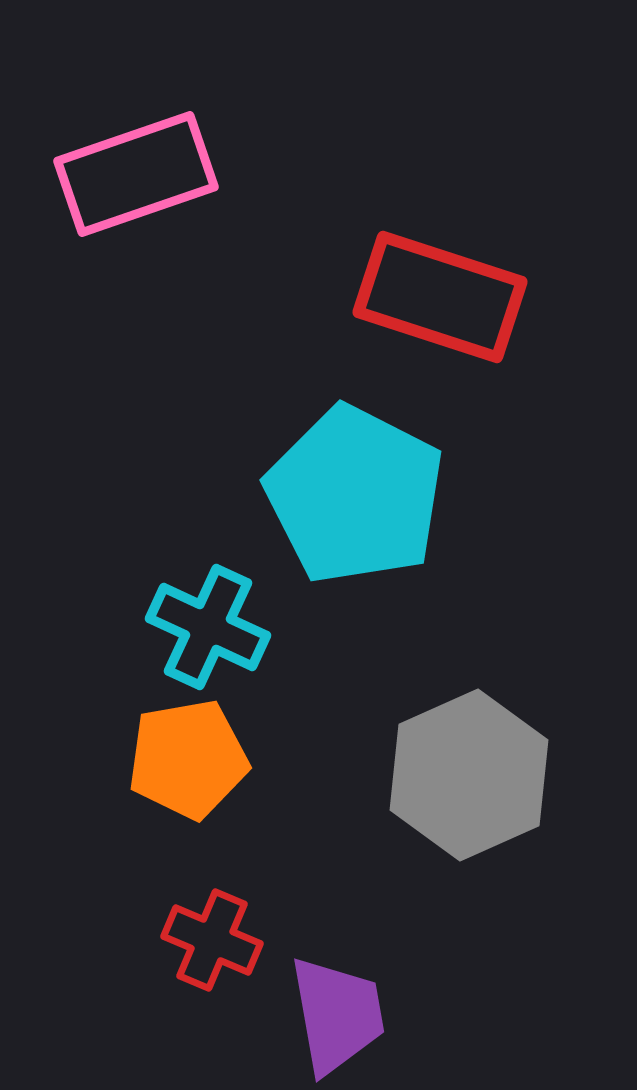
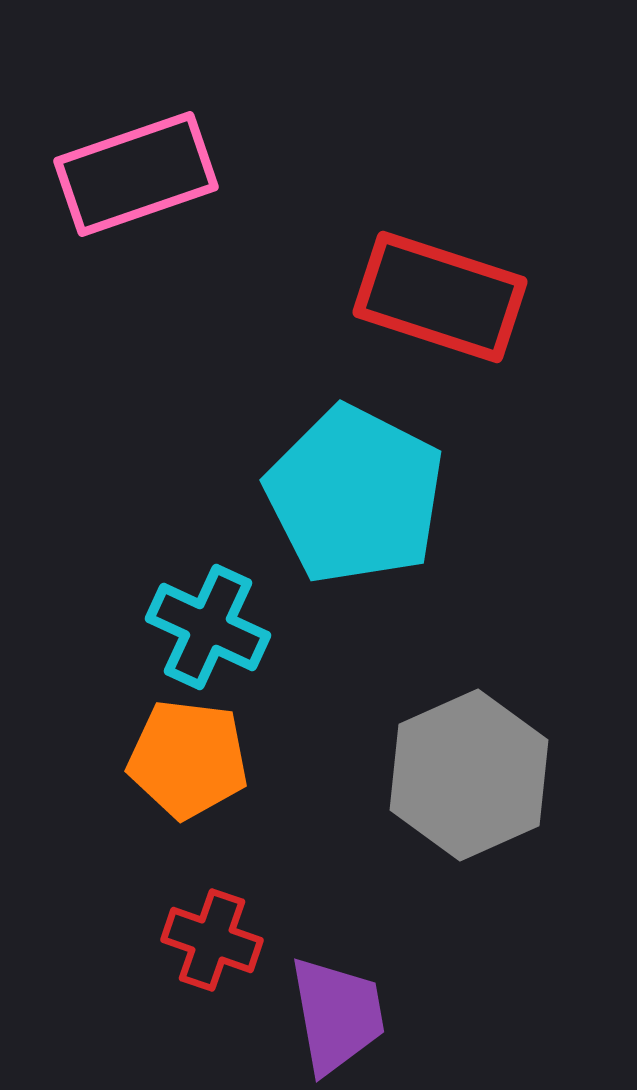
orange pentagon: rotated 17 degrees clockwise
red cross: rotated 4 degrees counterclockwise
